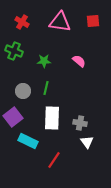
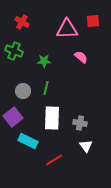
pink triangle: moved 7 px right, 7 px down; rotated 10 degrees counterclockwise
pink semicircle: moved 2 px right, 4 px up
white triangle: moved 1 px left, 4 px down
red line: rotated 24 degrees clockwise
